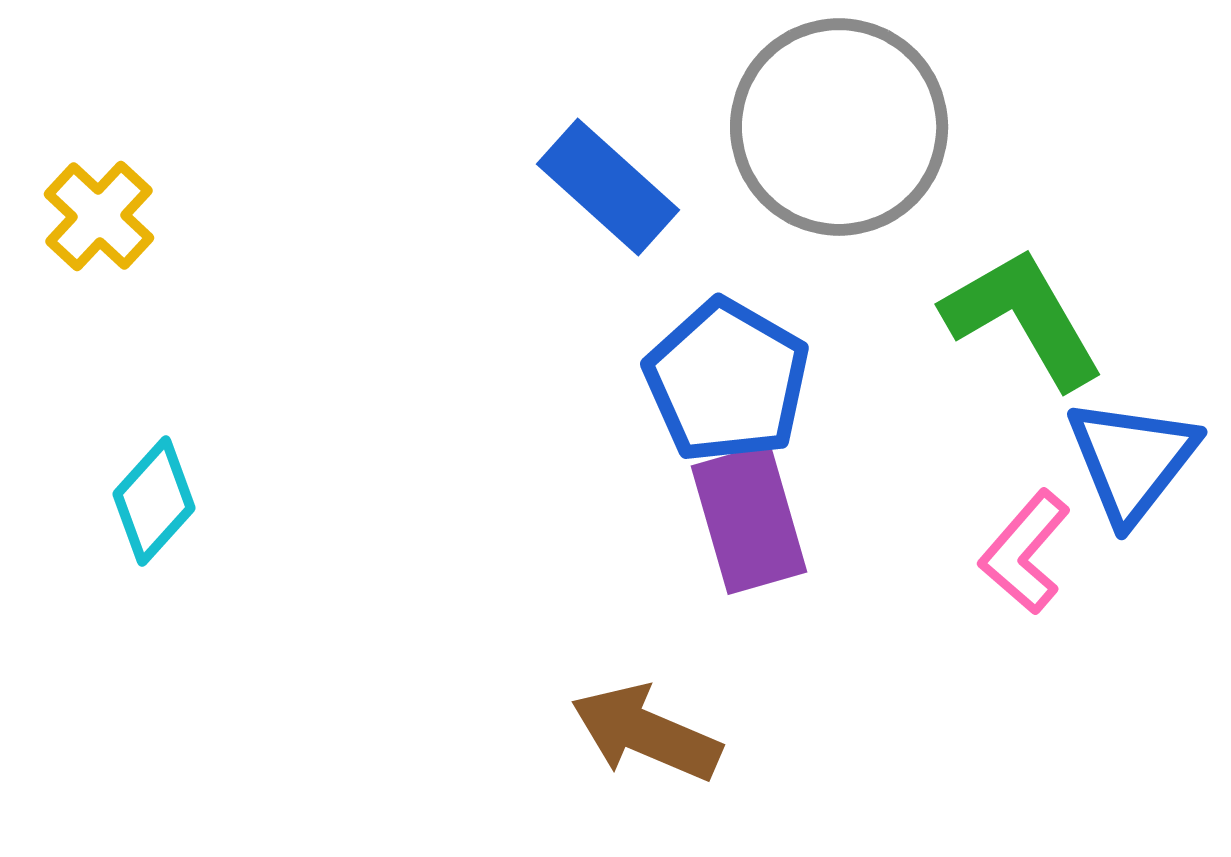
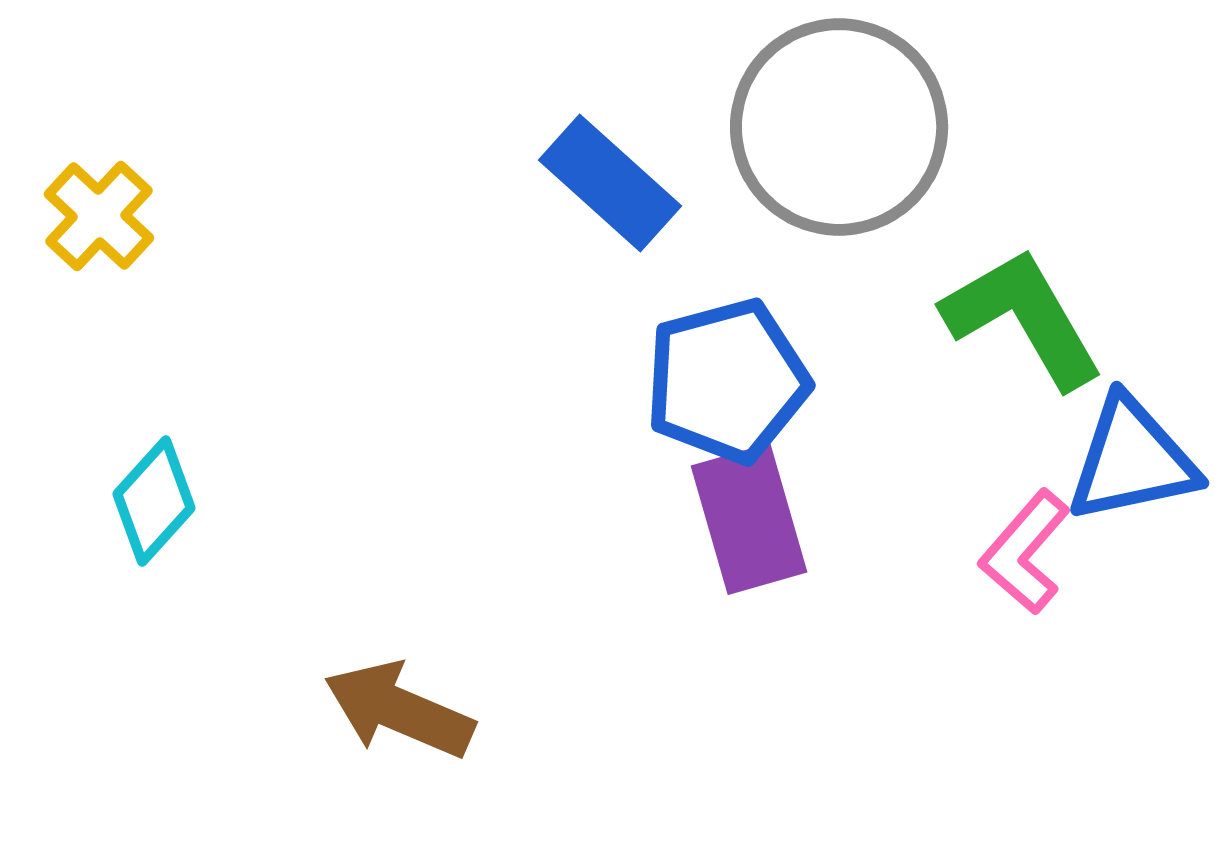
blue rectangle: moved 2 px right, 4 px up
blue pentagon: rotated 27 degrees clockwise
blue triangle: rotated 40 degrees clockwise
brown arrow: moved 247 px left, 23 px up
